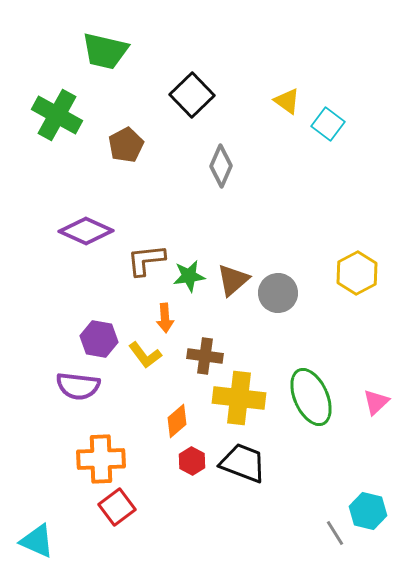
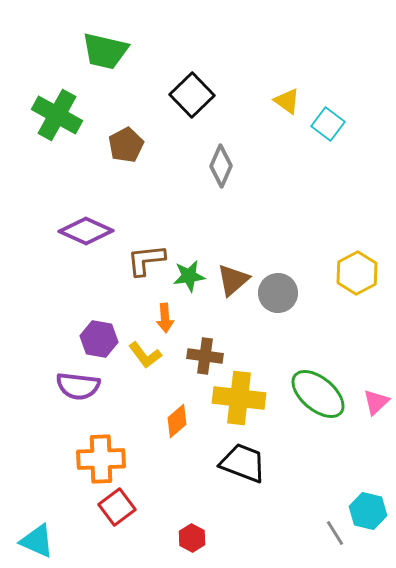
green ellipse: moved 7 px right, 3 px up; rotated 26 degrees counterclockwise
red hexagon: moved 77 px down
